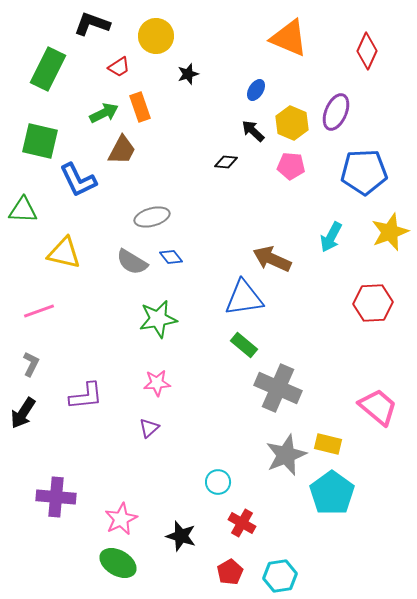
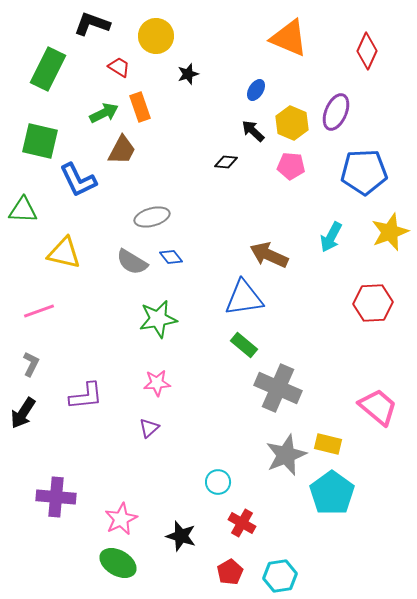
red trapezoid at (119, 67): rotated 115 degrees counterclockwise
brown arrow at (272, 259): moved 3 px left, 4 px up
